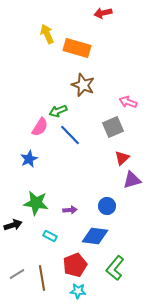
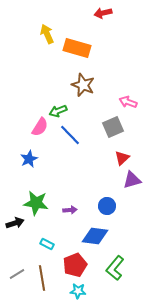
black arrow: moved 2 px right, 2 px up
cyan rectangle: moved 3 px left, 8 px down
